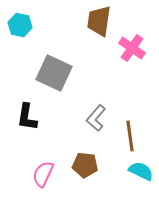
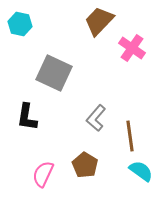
brown trapezoid: rotated 36 degrees clockwise
cyan hexagon: moved 1 px up
brown pentagon: rotated 25 degrees clockwise
cyan semicircle: rotated 10 degrees clockwise
